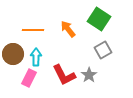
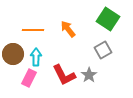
green square: moved 9 px right
